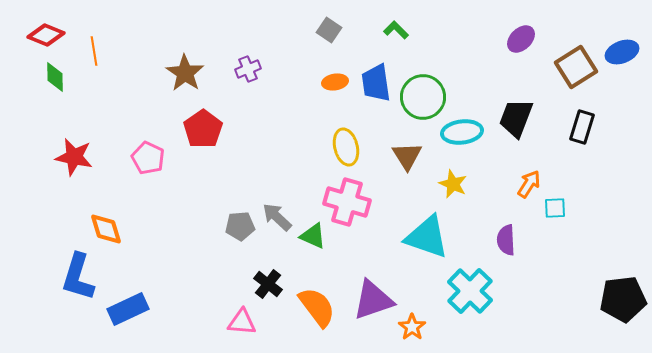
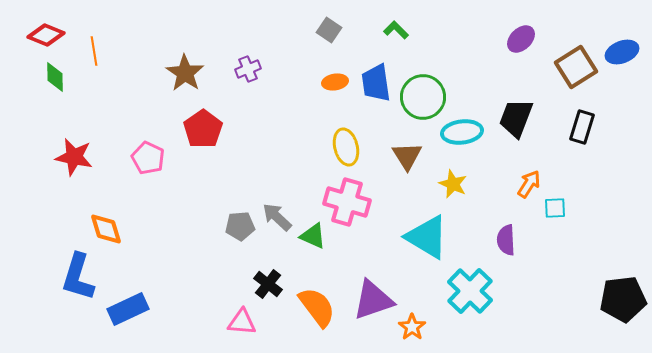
cyan triangle: rotated 12 degrees clockwise
